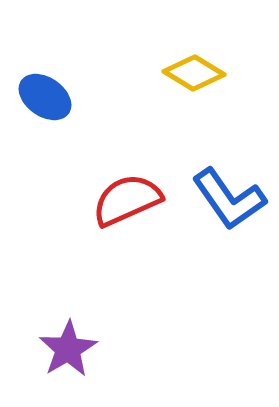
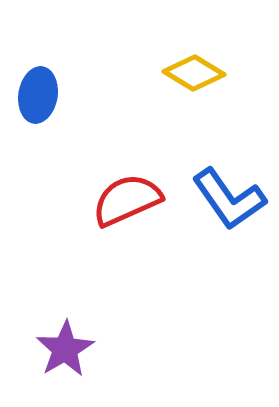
blue ellipse: moved 7 px left, 2 px up; rotated 64 degrees clockwise
purple star: moved 3 px left
